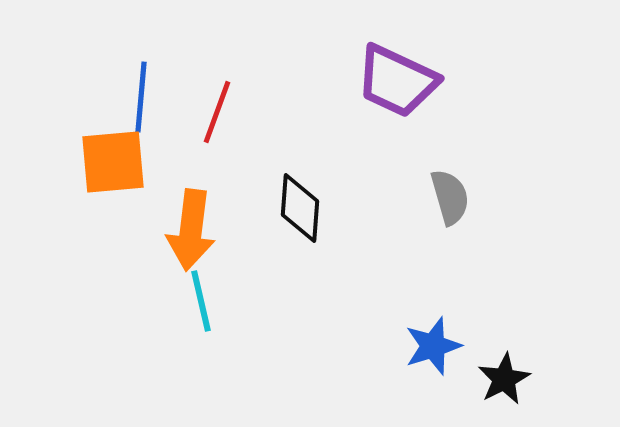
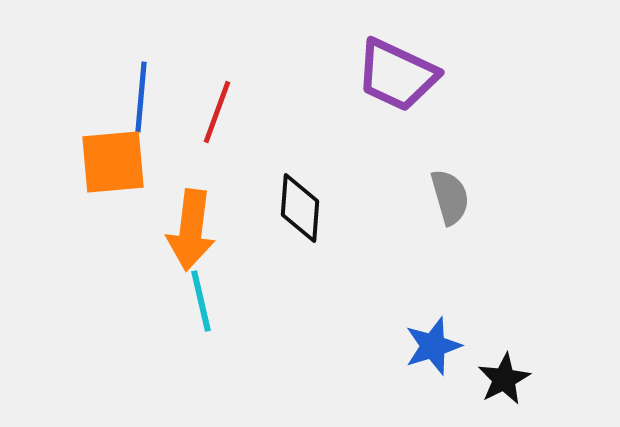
purple trapezoid: moved 6 px up
